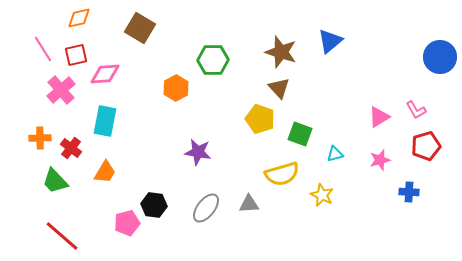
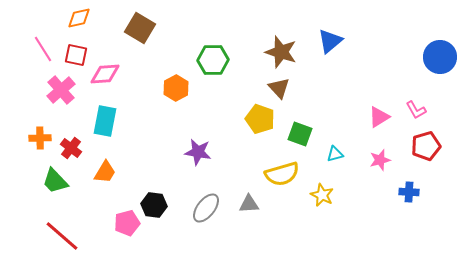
red square: rotated 25 degrees clockwise
